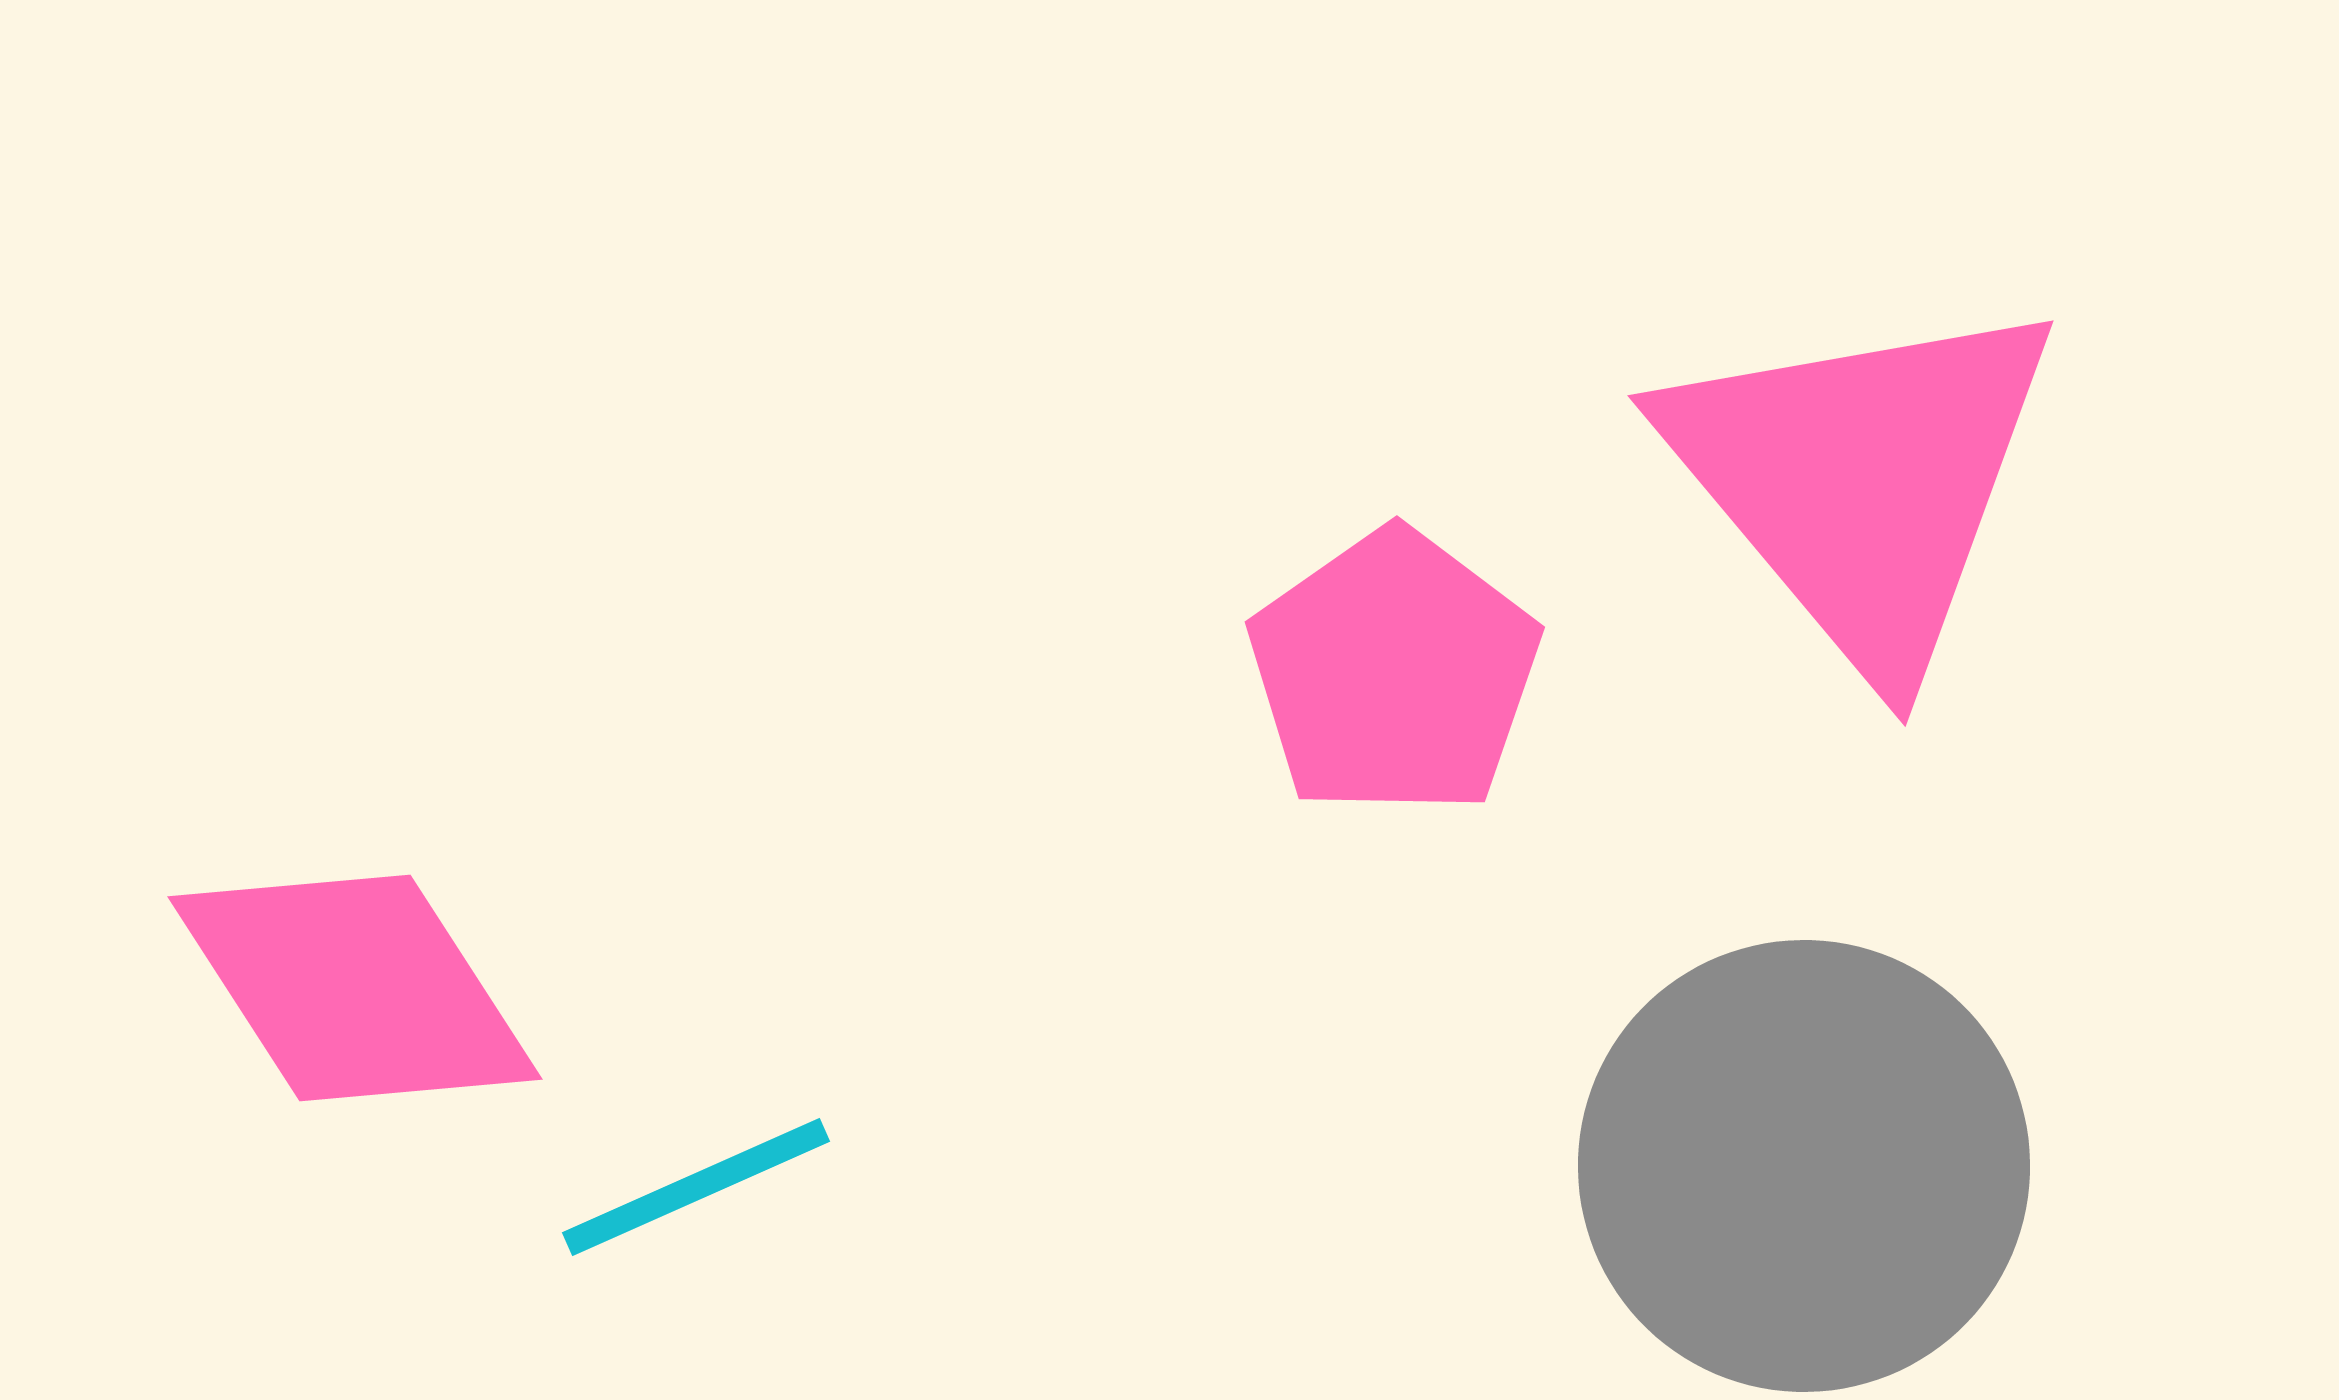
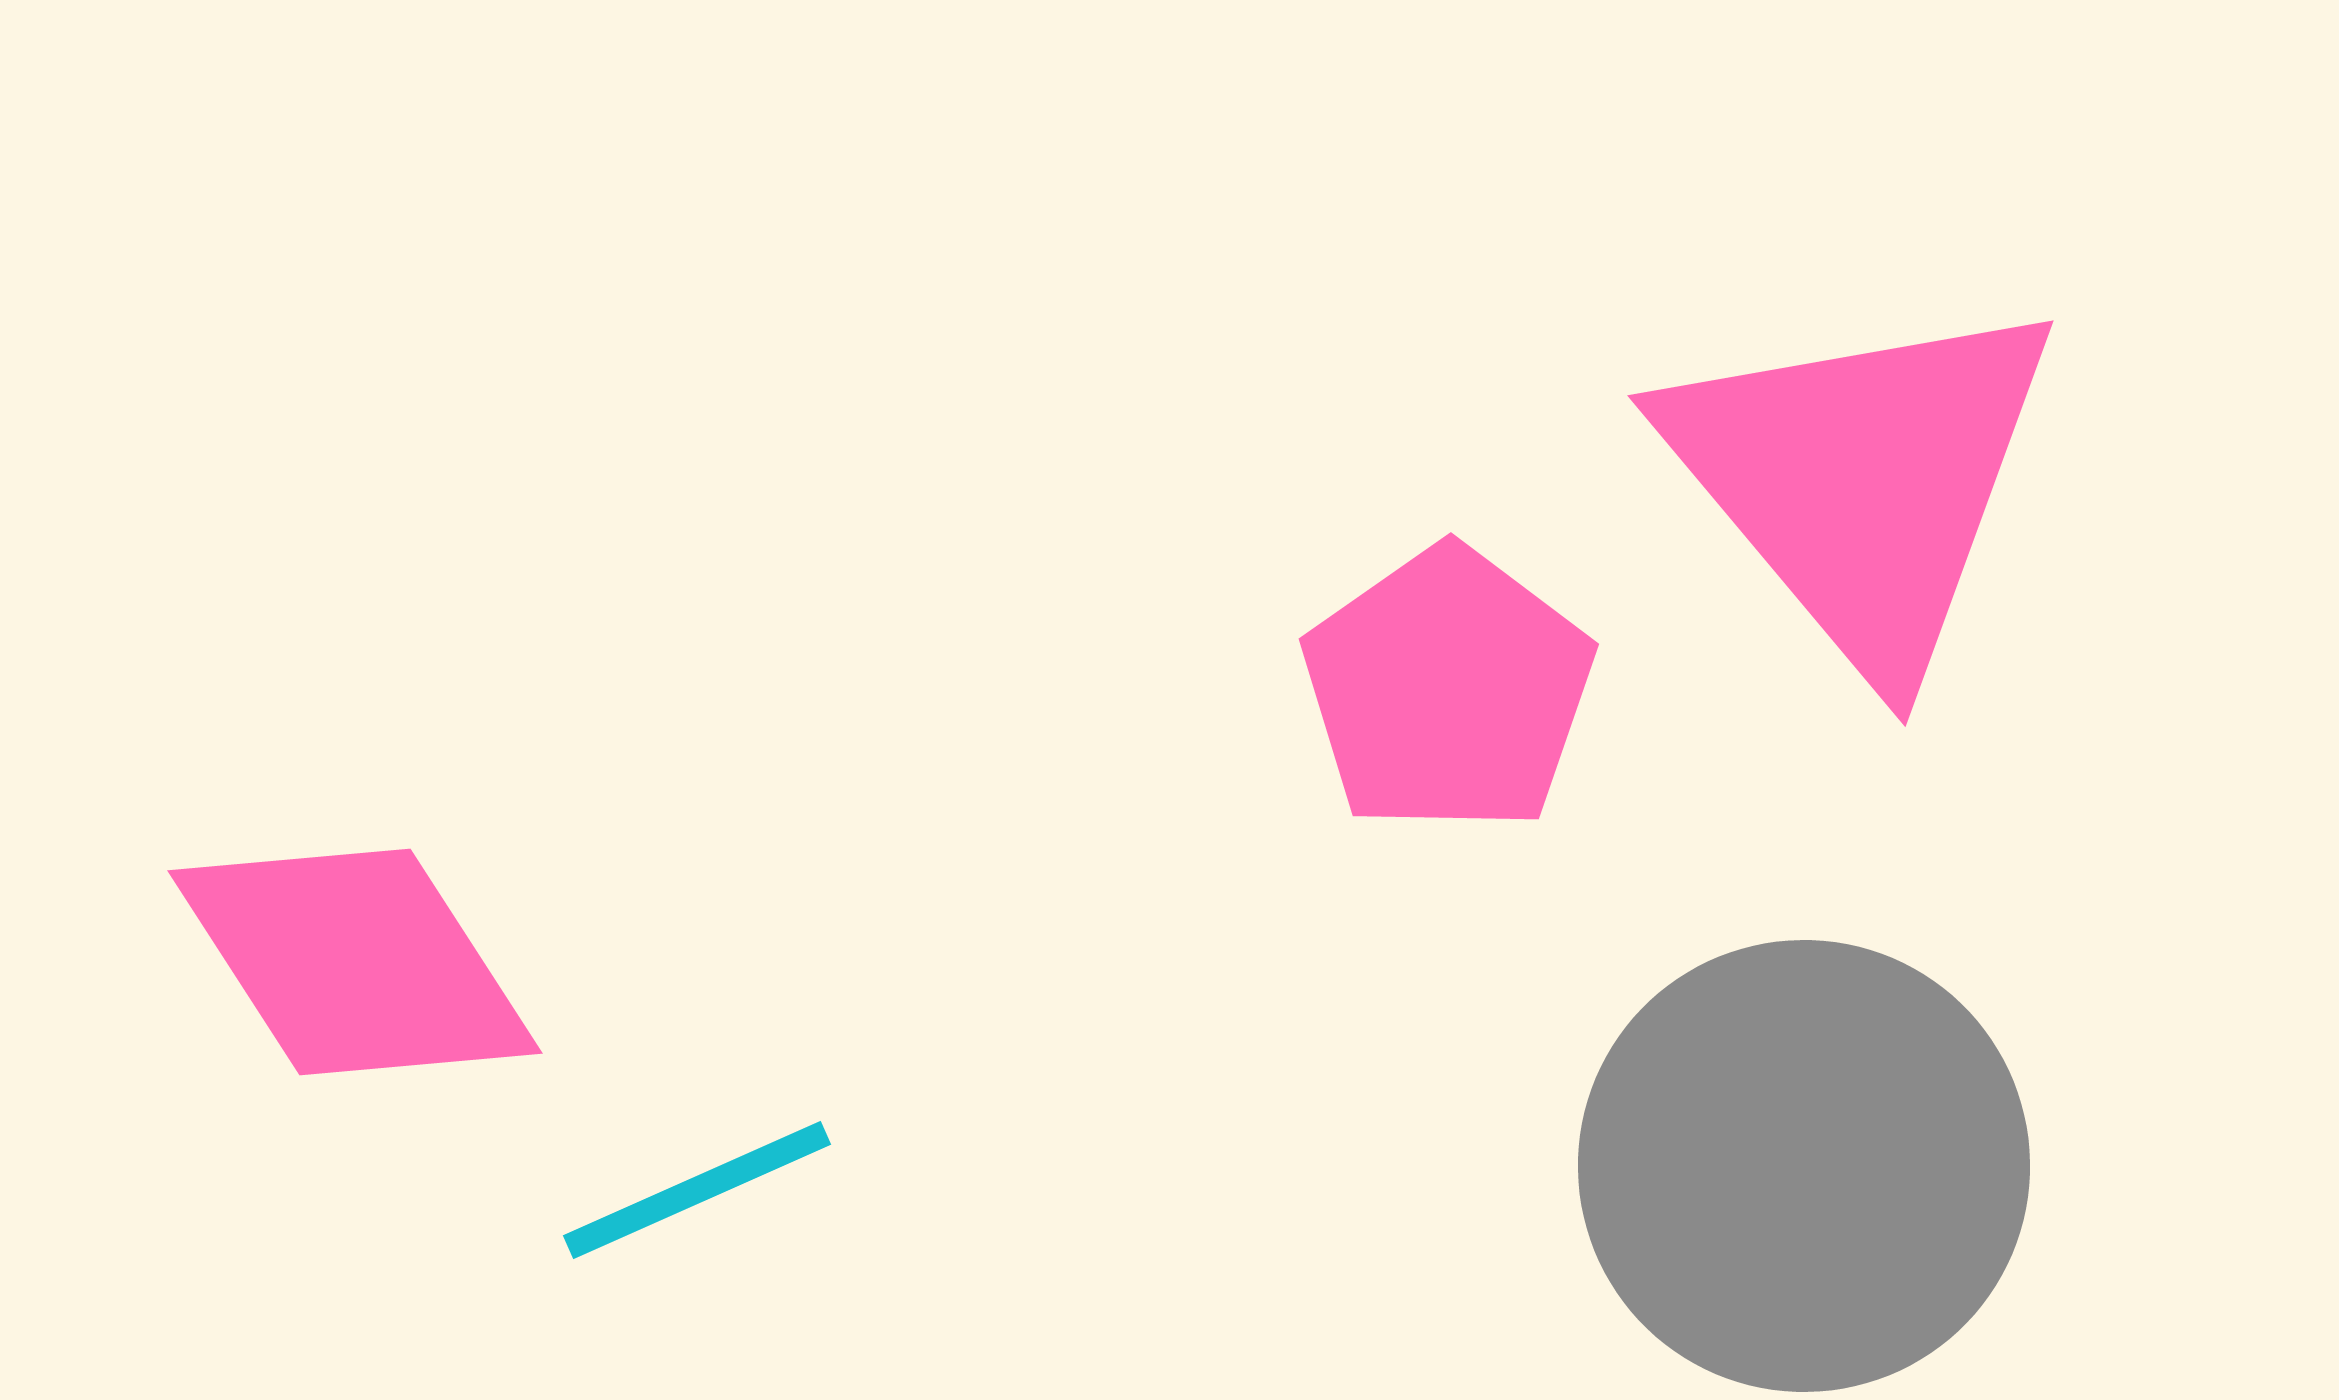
pink pentagon: moved 54 px right, 17 px down
pink diamond: moved 26 px up
cyan line: moved 1 px right, 3 px down
